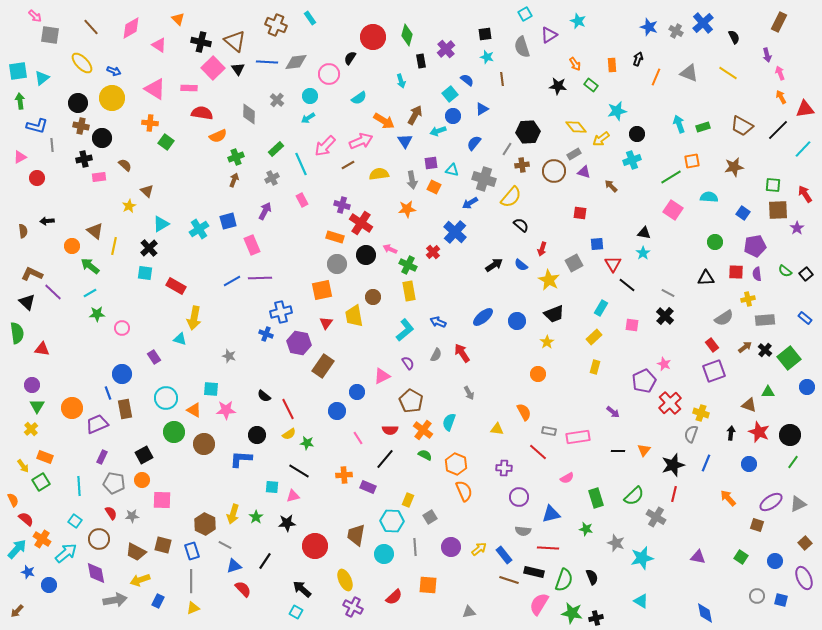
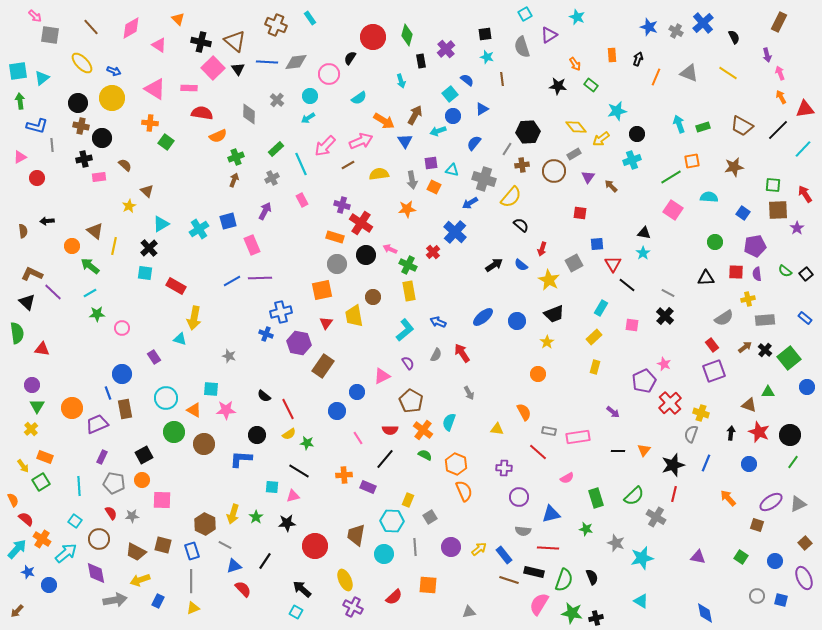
cyan star at (578, 21): moved 1 px left, 4 px up
orange rectangle at (612, 65): moved 10 px up
purple triangle at (584, 172): moved 4 px right, 5 px down; rotated 48 degrees clockwise
